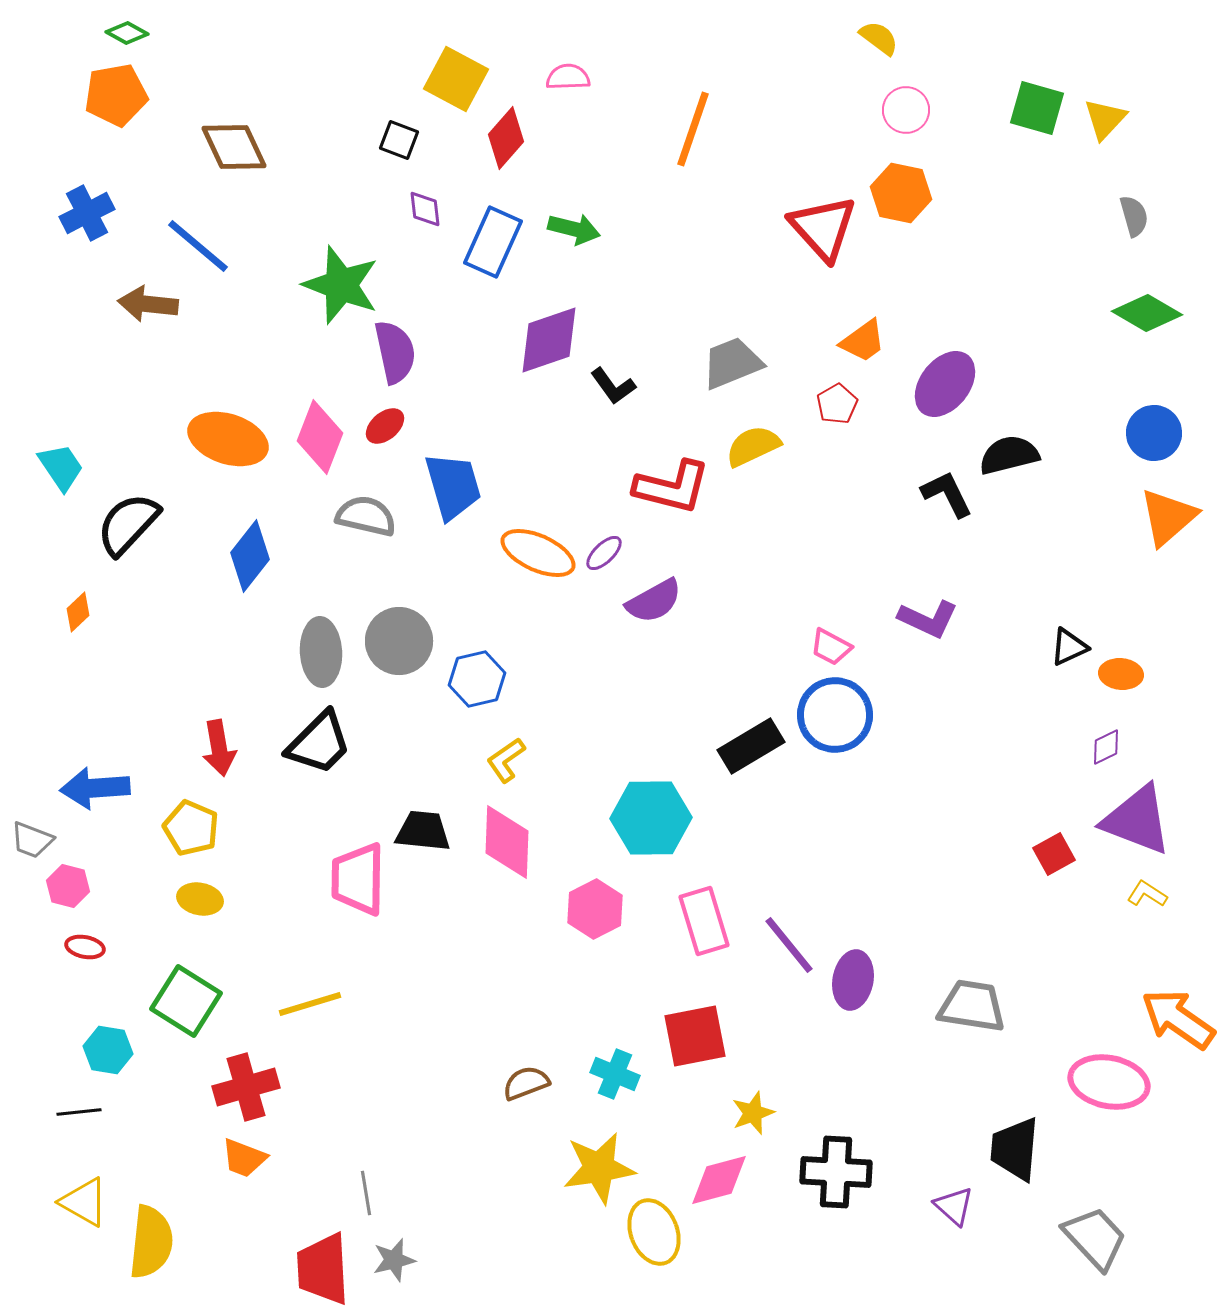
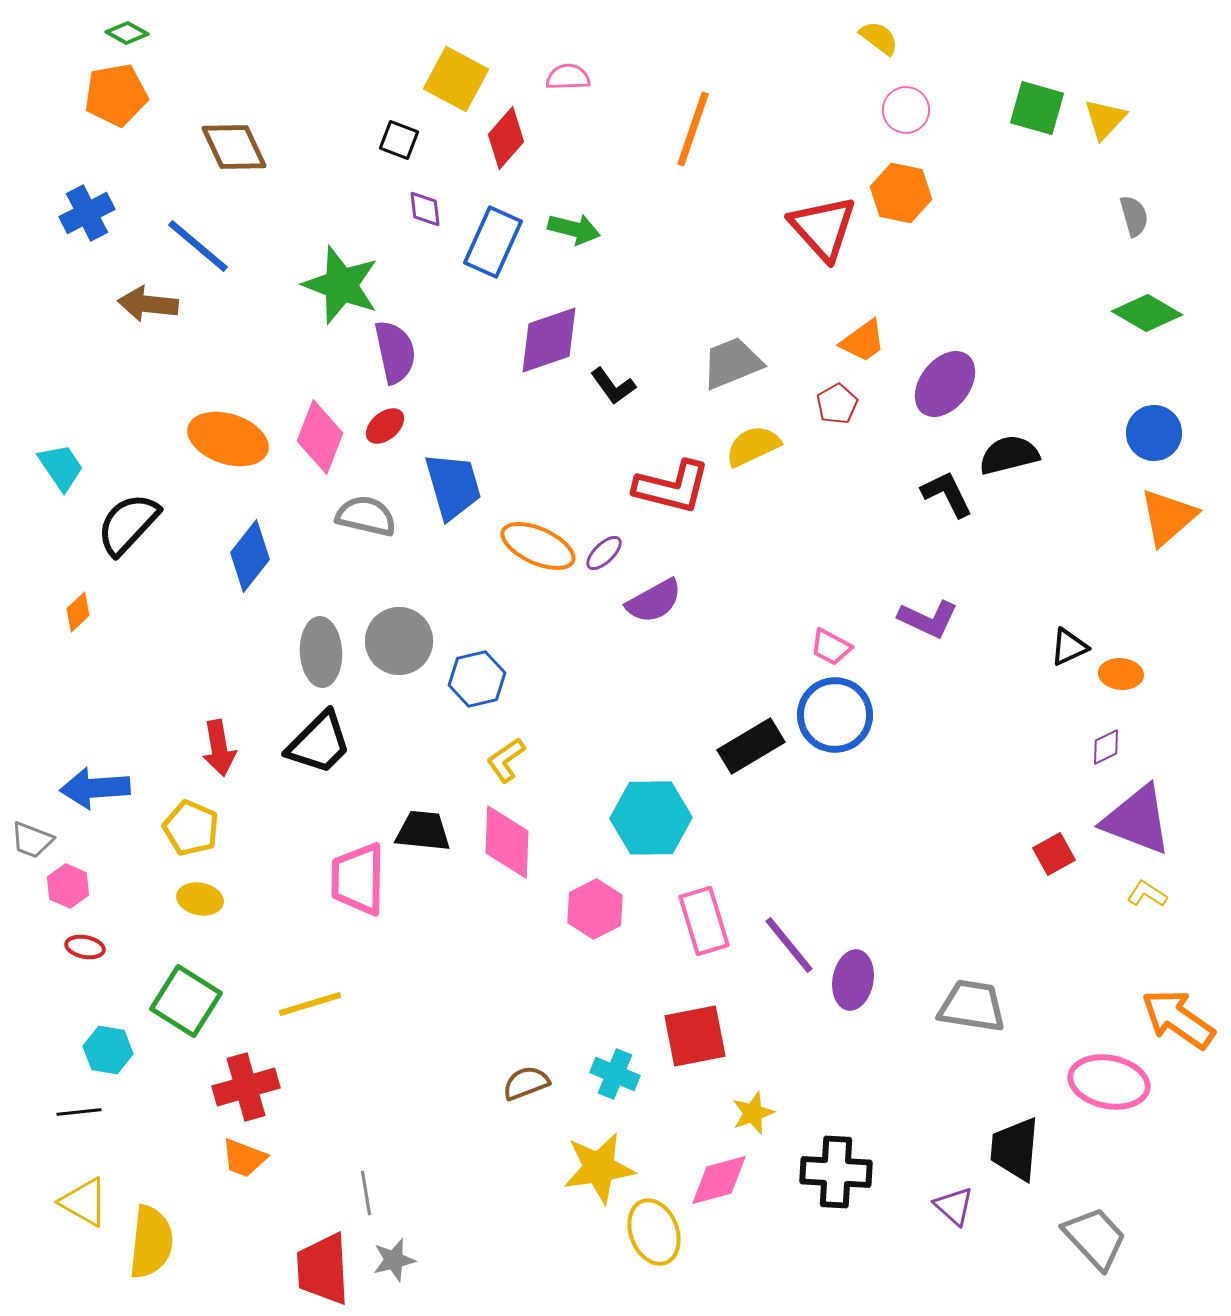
orange ellipse at (538, 553): moved 7 px up
pink hexagon at (68, 886): rotated 9 degrees clockwise
